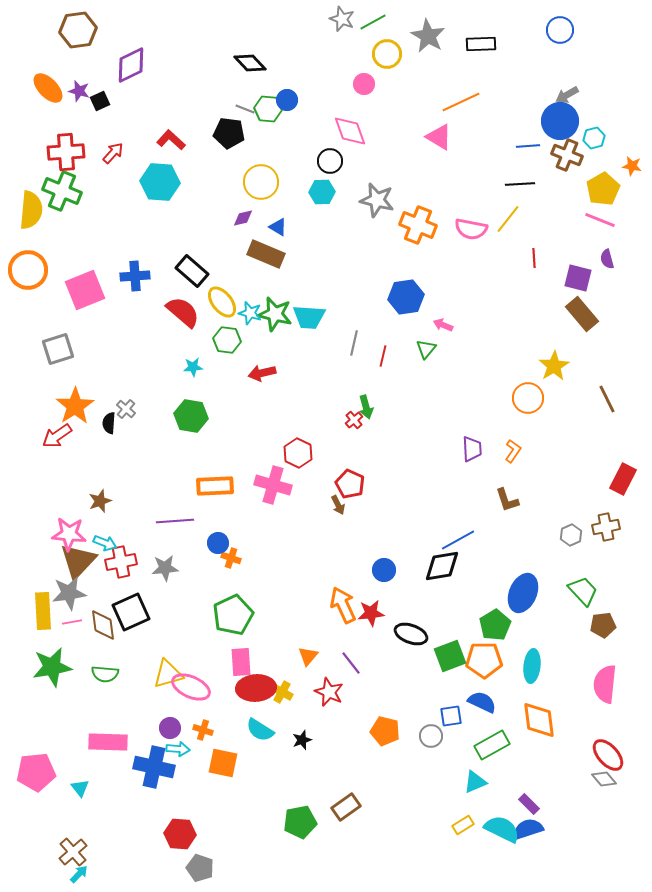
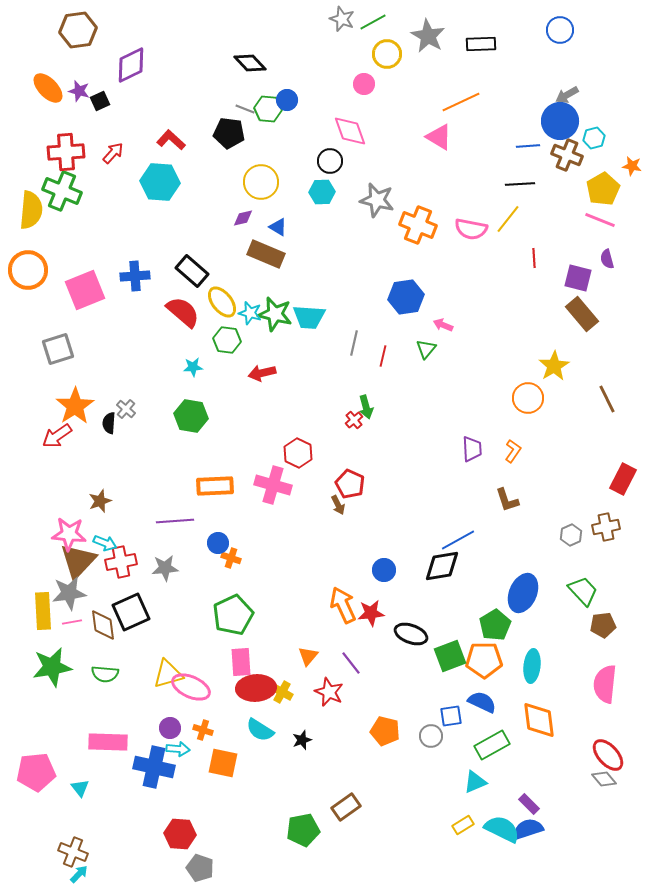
green pentagon at (300, 822): moved 3 px right, 8 px down
brown cross at (73, 852): rotated 28 degrees counterclockwise
